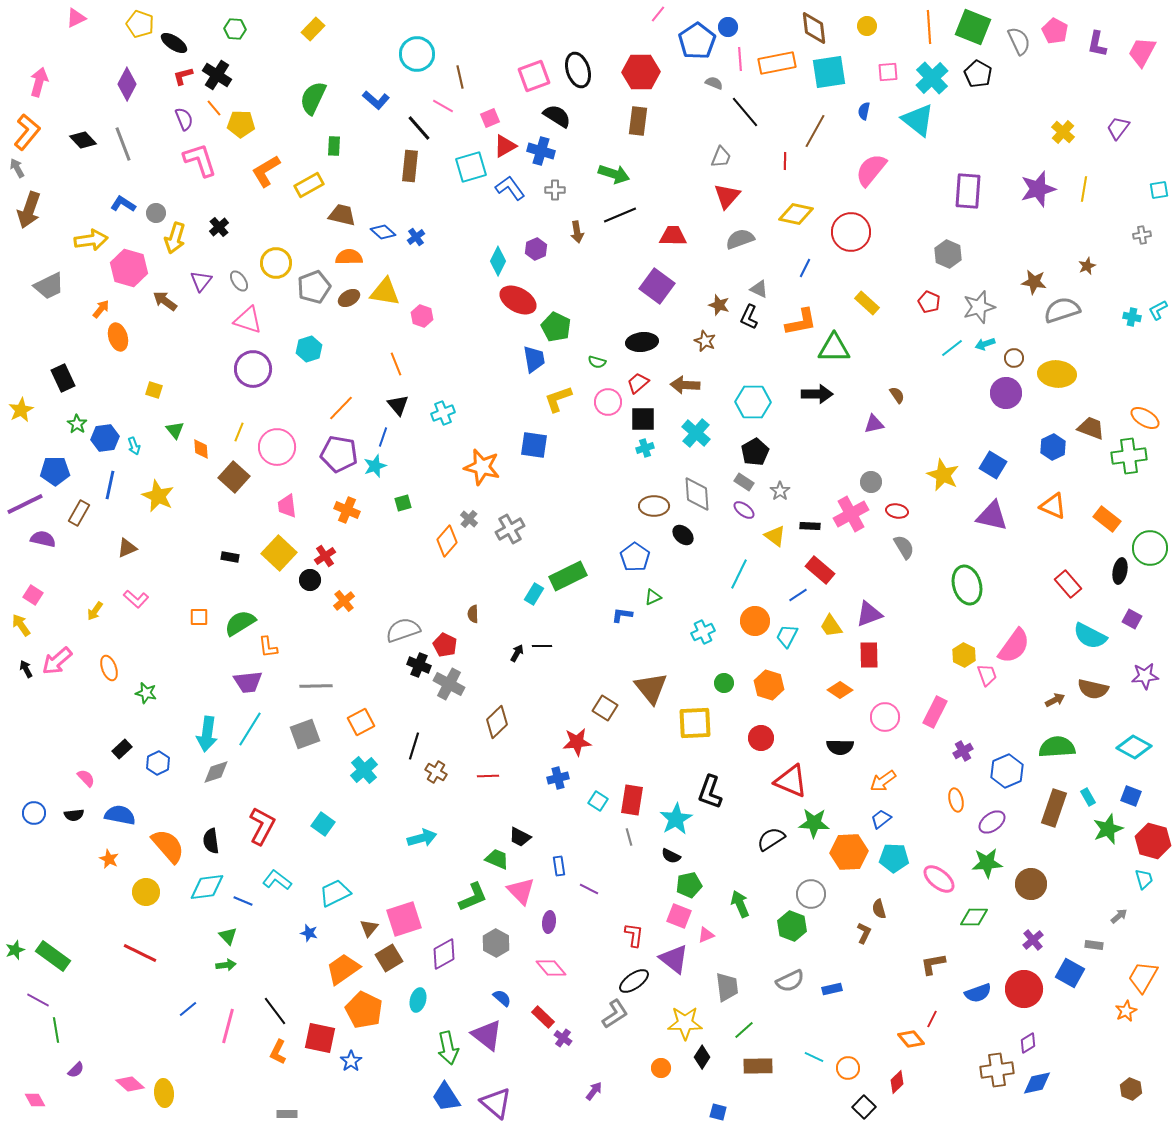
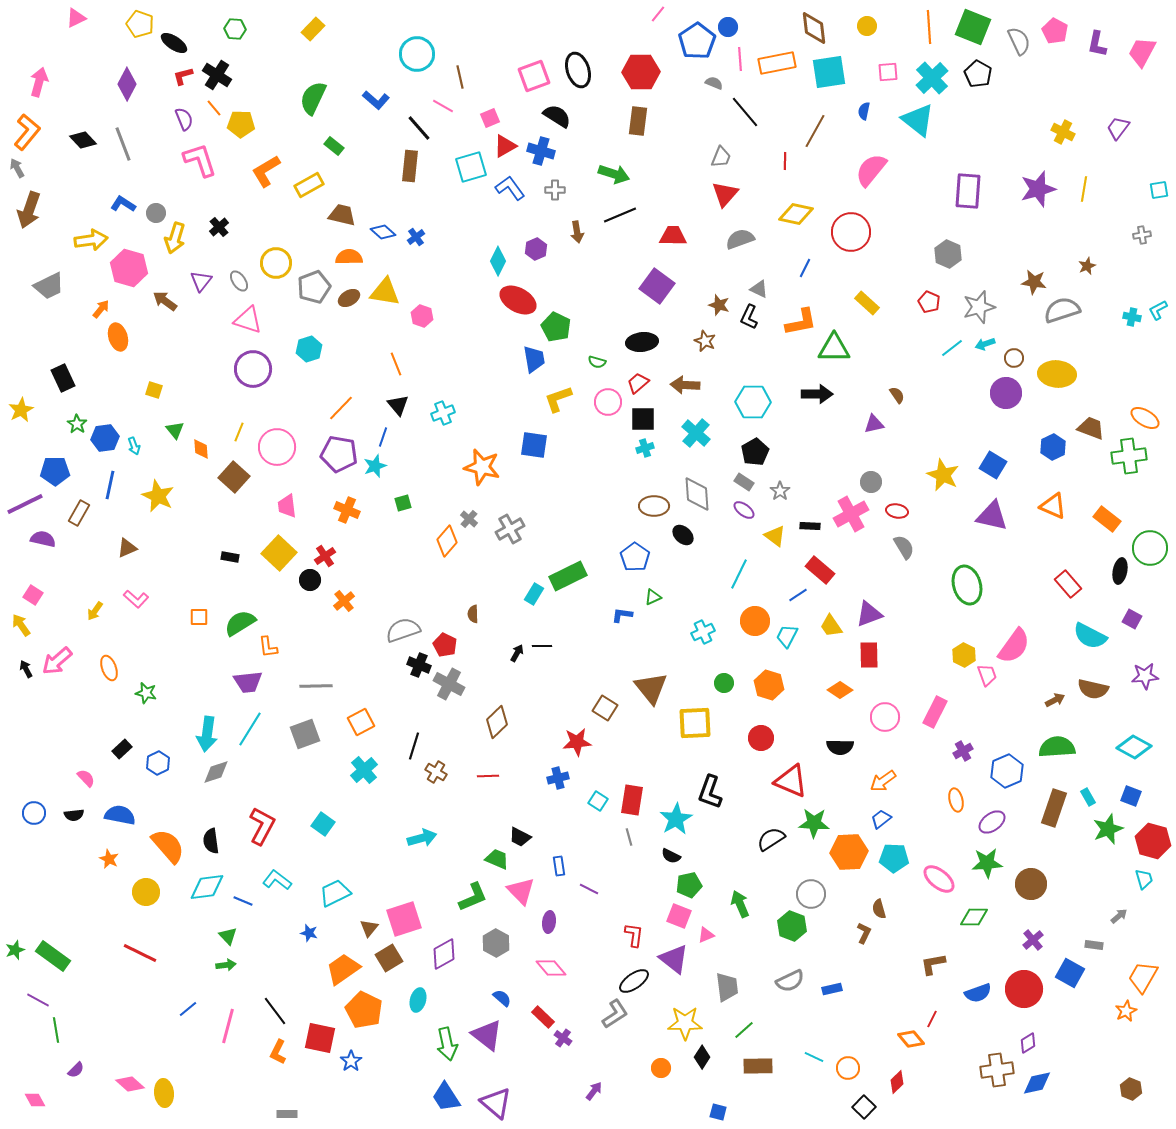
yellow cross at (1063, 132): rotated 15 degrees counterclockwise
green rectangle at (334, 146): rotated 54 degrees counterclockwise
red triangle at (727, 196): moved 2 px left, 2 px up
green arrow at (448, 1048): moved 1 px left, 4 px up
